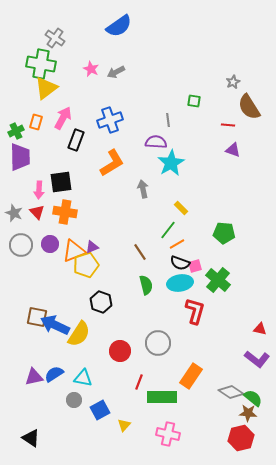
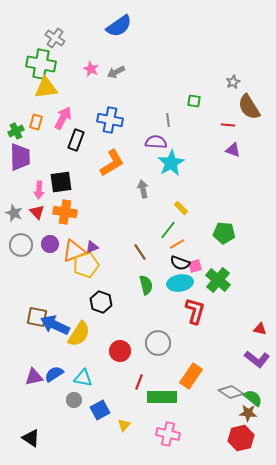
yellow triangle at (46, 88): rotated 30 degrees clockwise
blue cross at (110, 120): rotated 30 degrees clockwise
